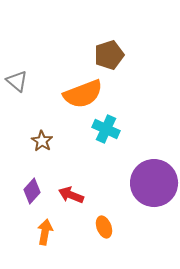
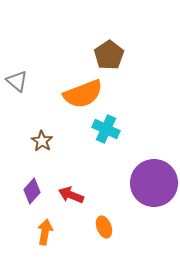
brown pentagon: rotated 16 degrees counterclockwise
